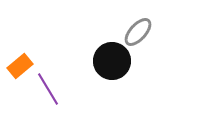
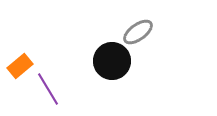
gray ellipse: rotated 12 degrees clockwise
